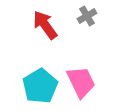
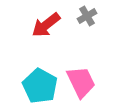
red arrow: moved 1 px right; rotated 92 degrees counterclockwise
cyan pentagon: rotated 12 degrees counterclockwise
